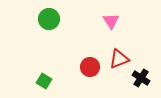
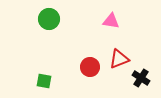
pink triangle: rotated 48 degrees counterclockwise
green square: rotated 21 degrees counterclockwise
